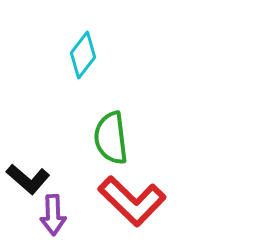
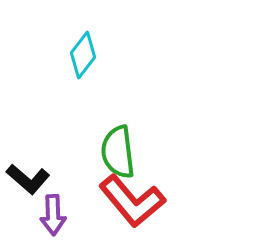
green semicircle: moved 7 px right, 14 px down
red L-shape: rotated 6 degrees clockwise
